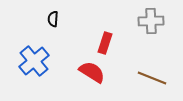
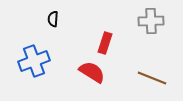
blue cross: rotated 20 degrees clockwise
